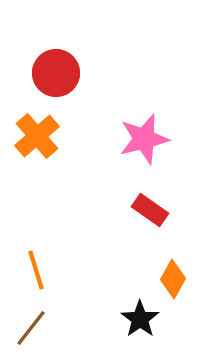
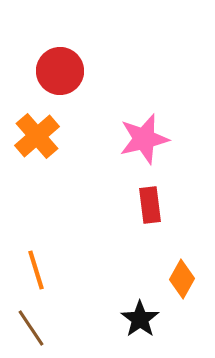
red circle: moved 4 px right, 2 px up
red rectangle: moved 5 px up; rotated 48 degrees clockwise
orange diamond: moved 9 px right
brown line: rotated 72 degrees counterclockwise
